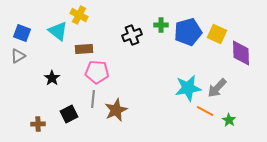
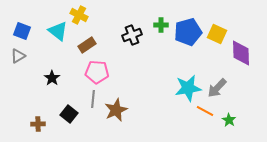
blue square: moved 2 px up
brown rectangle: moved 3 px right, 4 px up; rotated 30 degrees counterclockwise
black square: rotated 24 degrees counterclockwise
